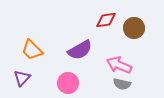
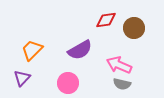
orange trapezoid: rotated 90 degrees clockwise
